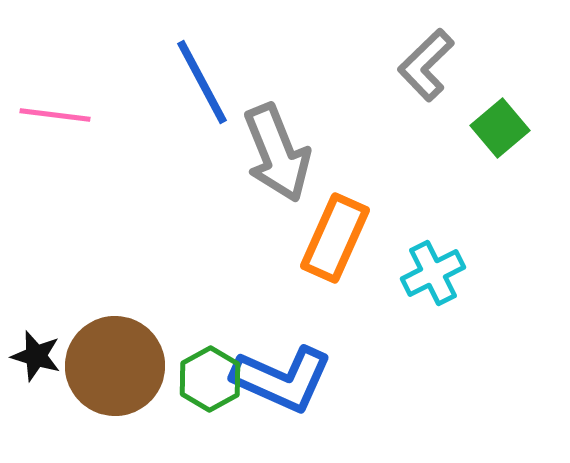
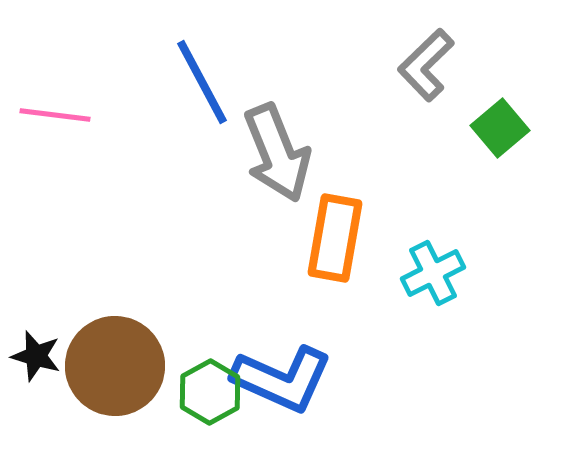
orange rectangle: rotated 14 degrees counterclockwise
green hexagon: moved 13 px down
